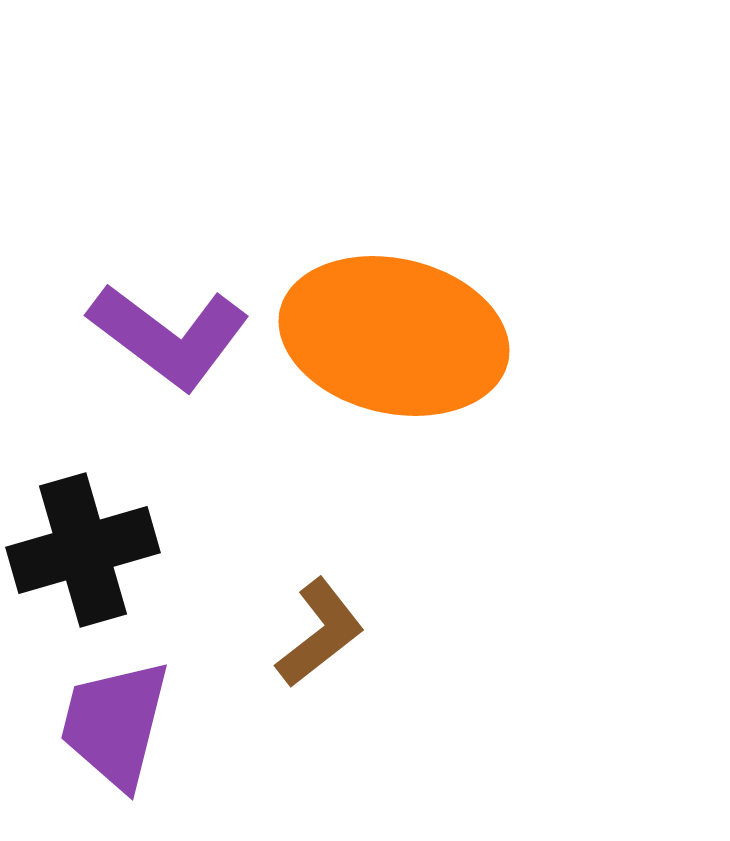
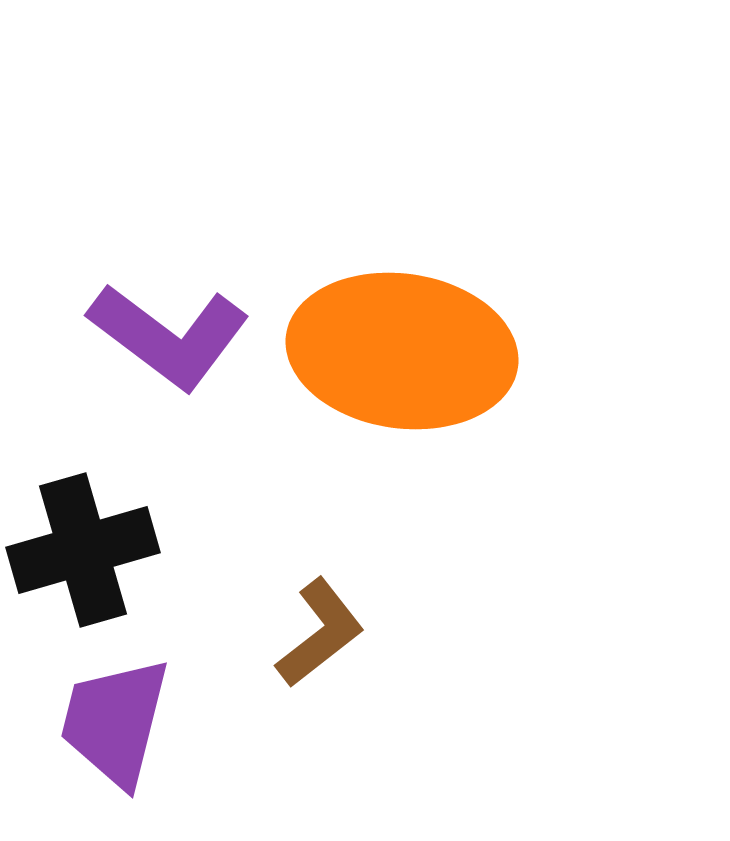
orange ellipse: moved 8 px right, 15 px down; rotated 5 degrees counterclockwise
purple trapezoid: moved 2 px up
